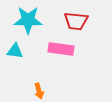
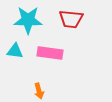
red trapezoid: moved 5 px left, 2 px up
pink rectangle: moved 11 px left, 4 px down
